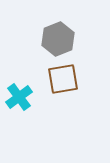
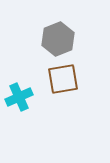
cyan cross: rotated 12 degrees clockwise
